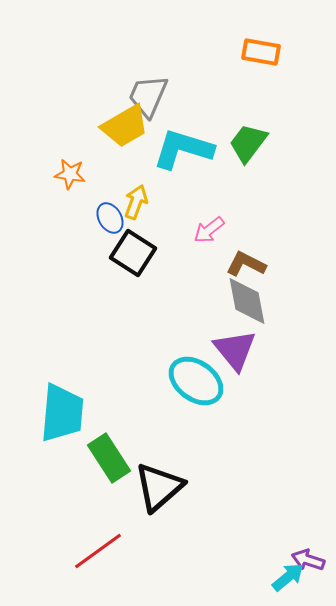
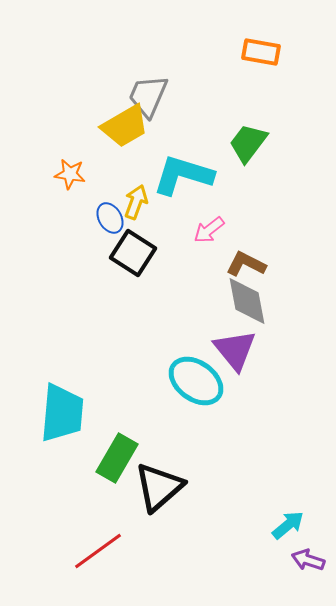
cyan L-shape: moved 26 px down
green rectangle: moved 8 px right; rotated 63 degrees clockwise
cyan arrow: moved 52 px up
